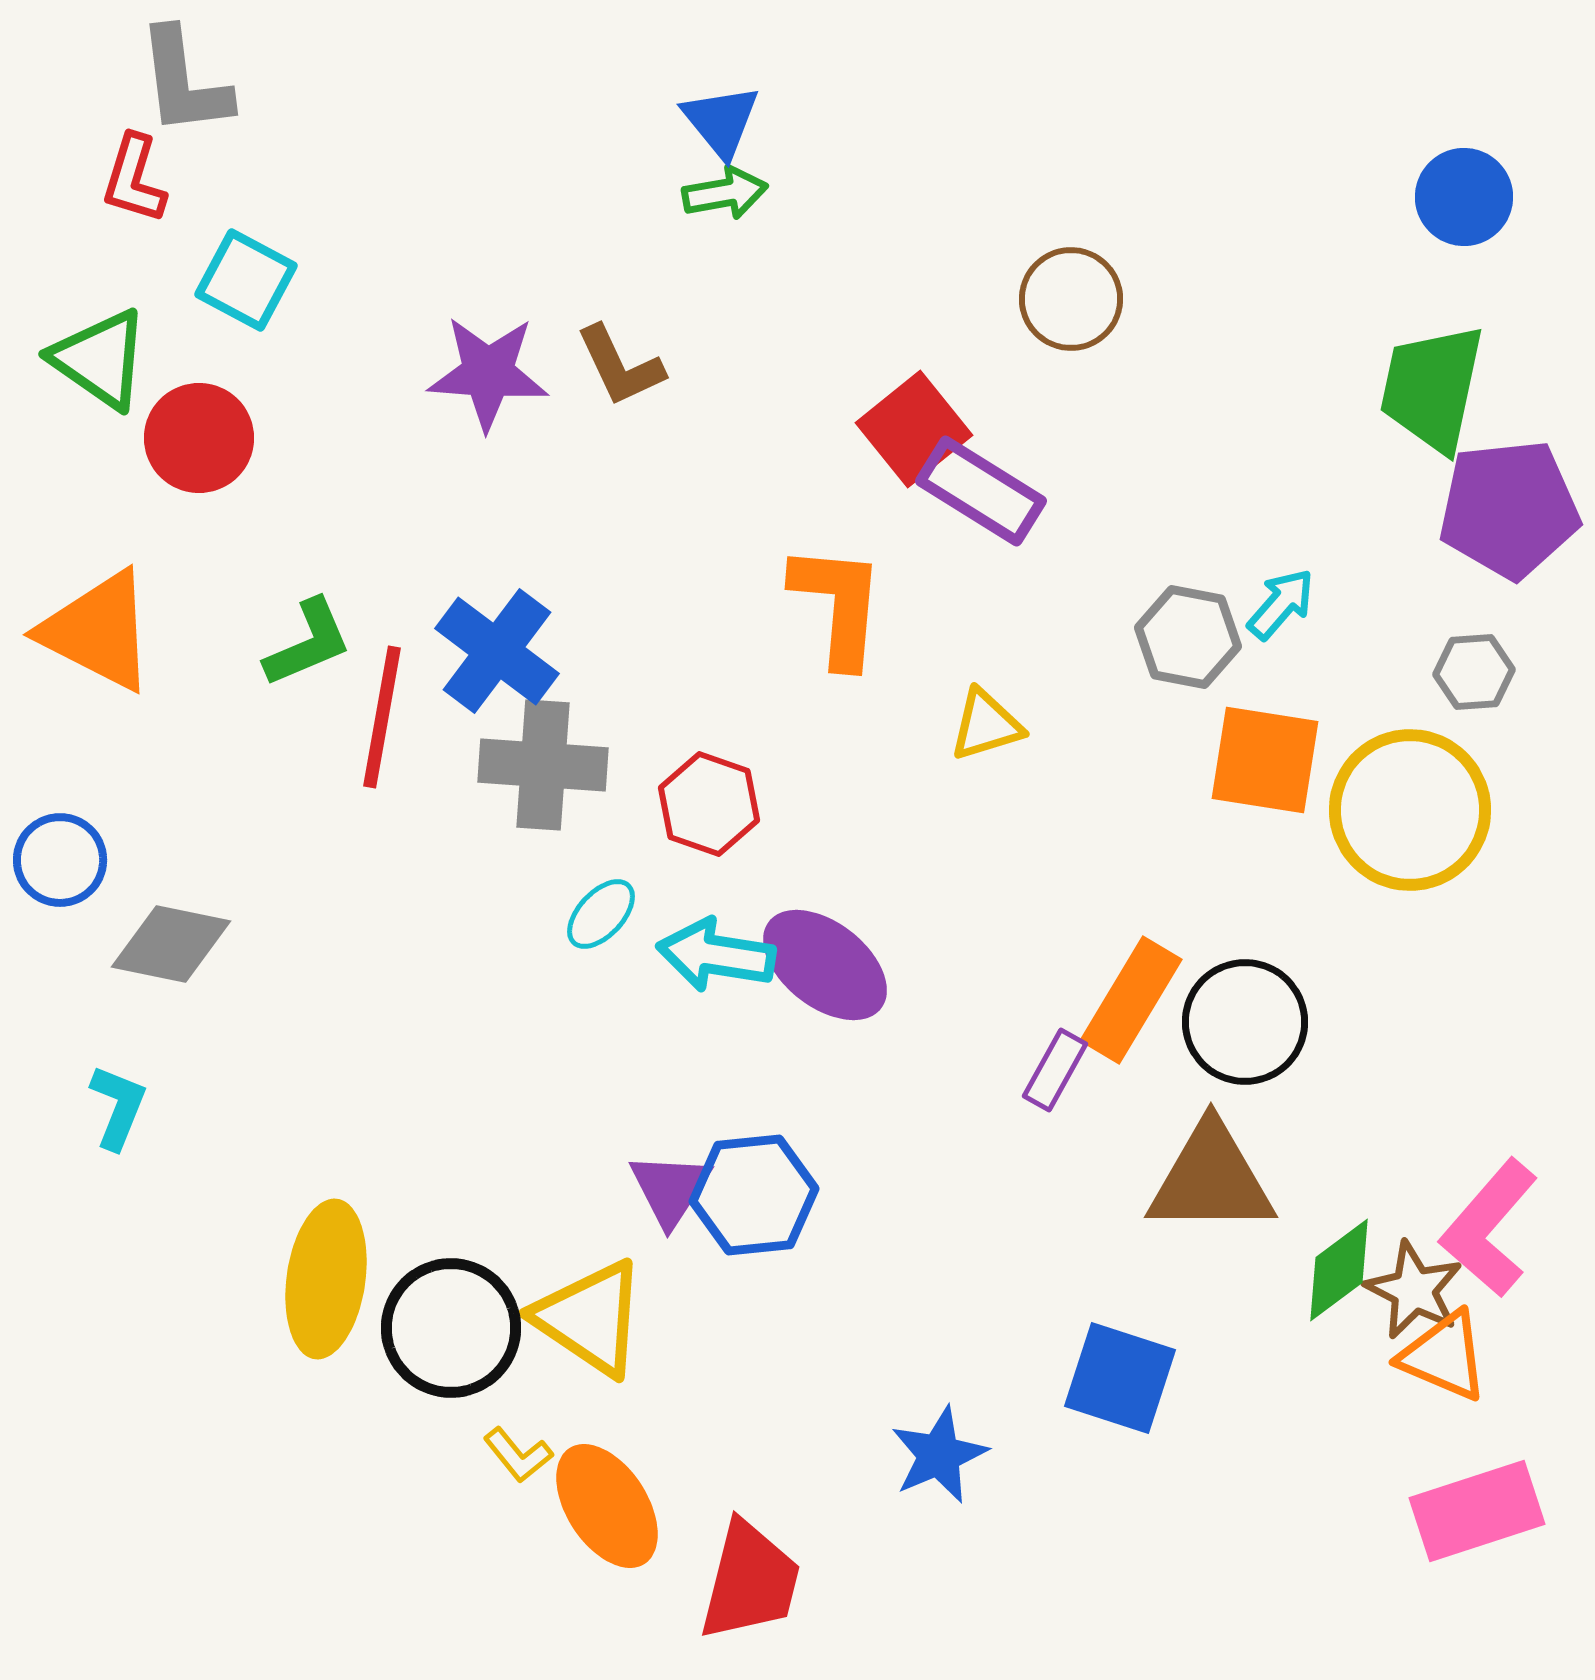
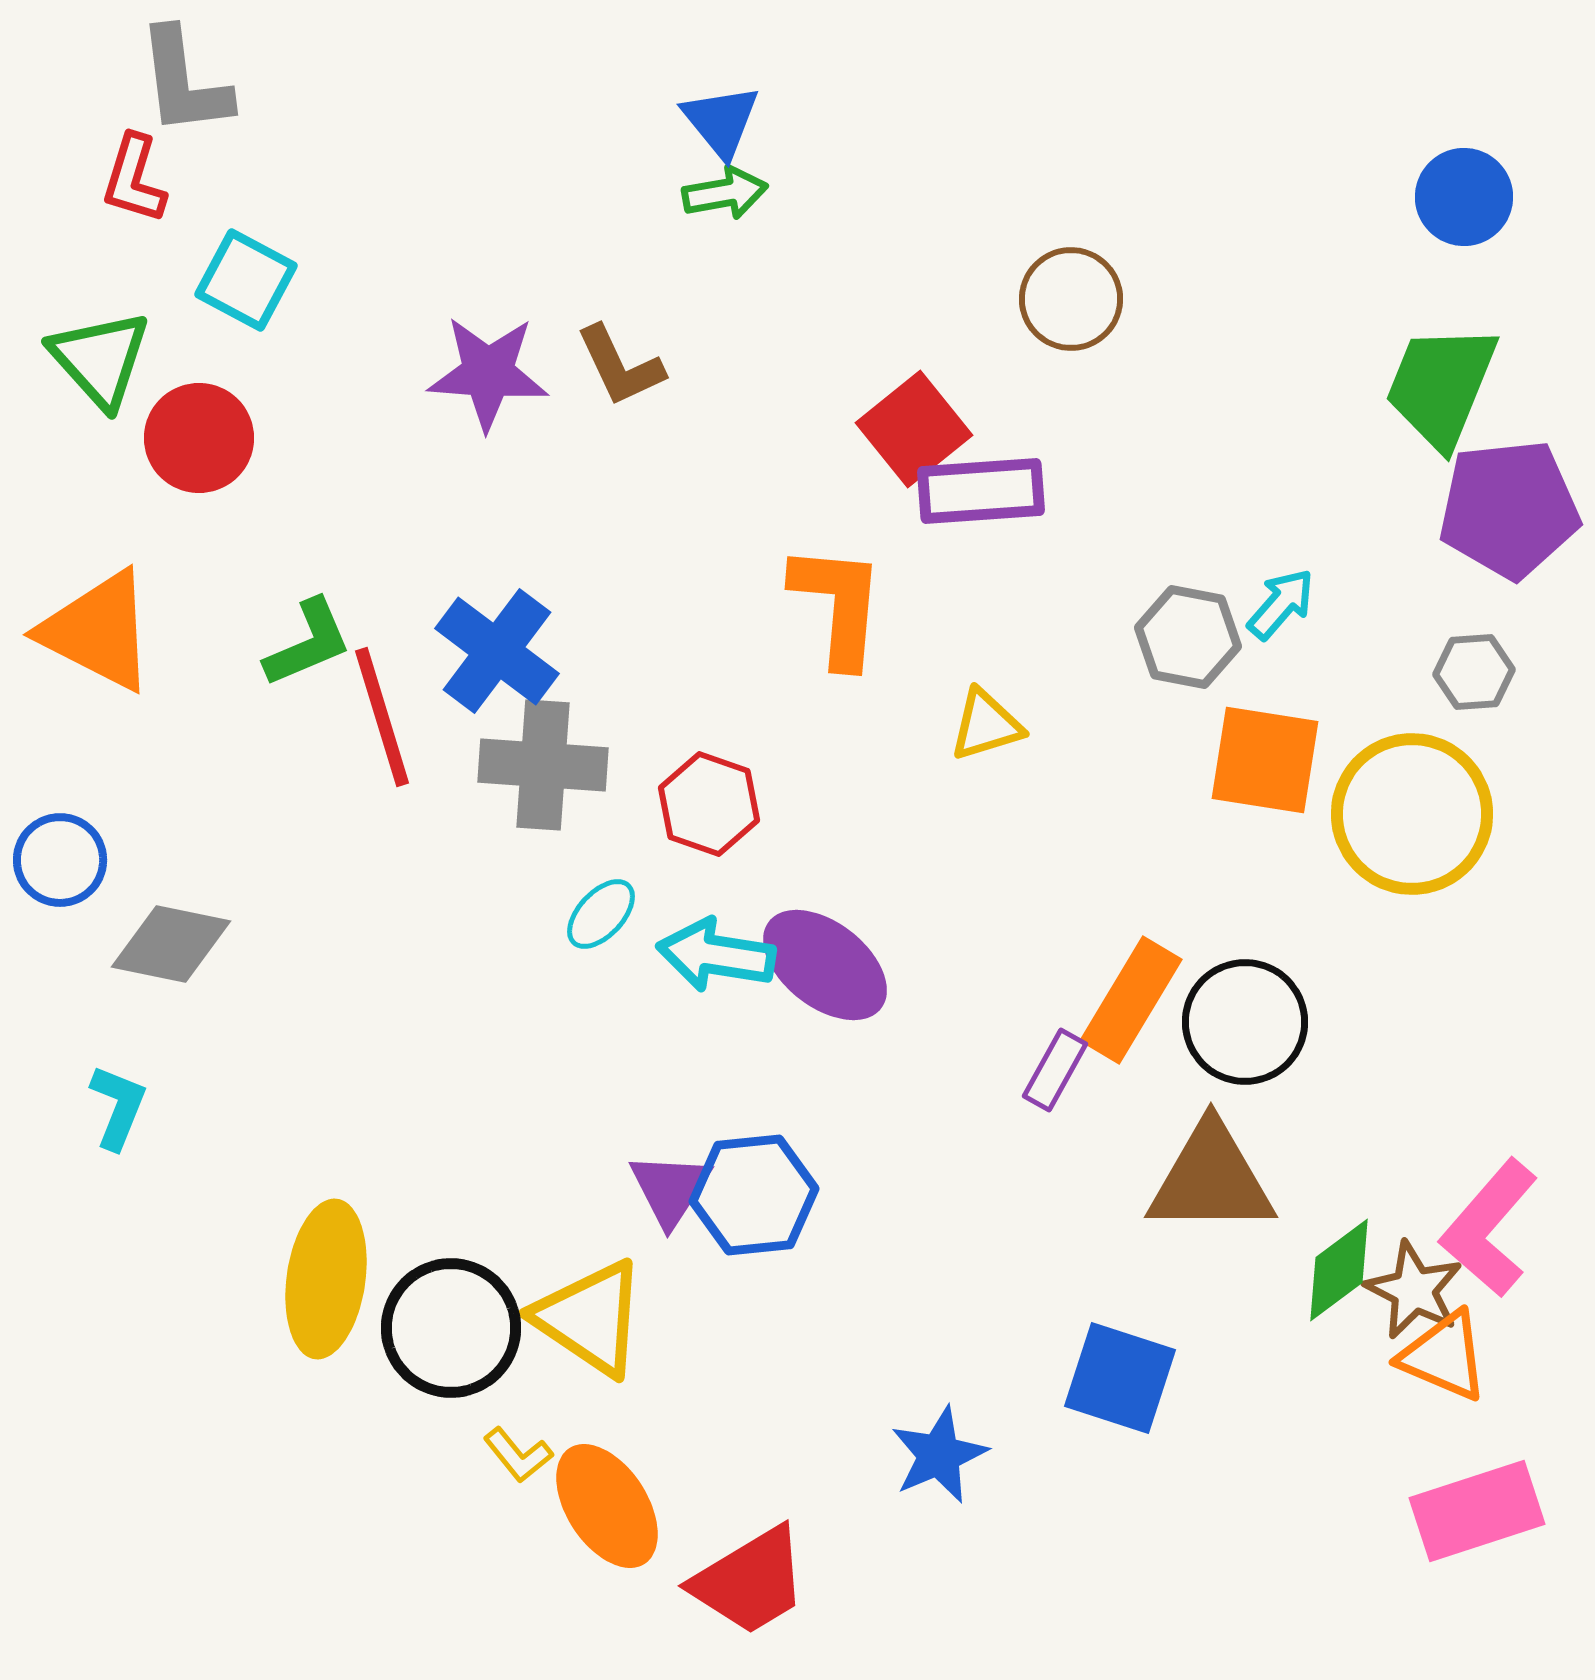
green triangle at (100, 359): rotated 13 degrees clockwise
green trapezoid at (1432, 388): moved 9 px right, 2 px up; rotated 10 degrees clockwise
purple rectangle at (981, 491): rotated 36 degrees counterclockwise
red line at (382, 717): rotated 27 degrees counterclockwise
yellow circle at (1410, 810): moved 2 px right, 4 px down
red trapezoid at (750, 1581): rotated 45 degrees clockwise
